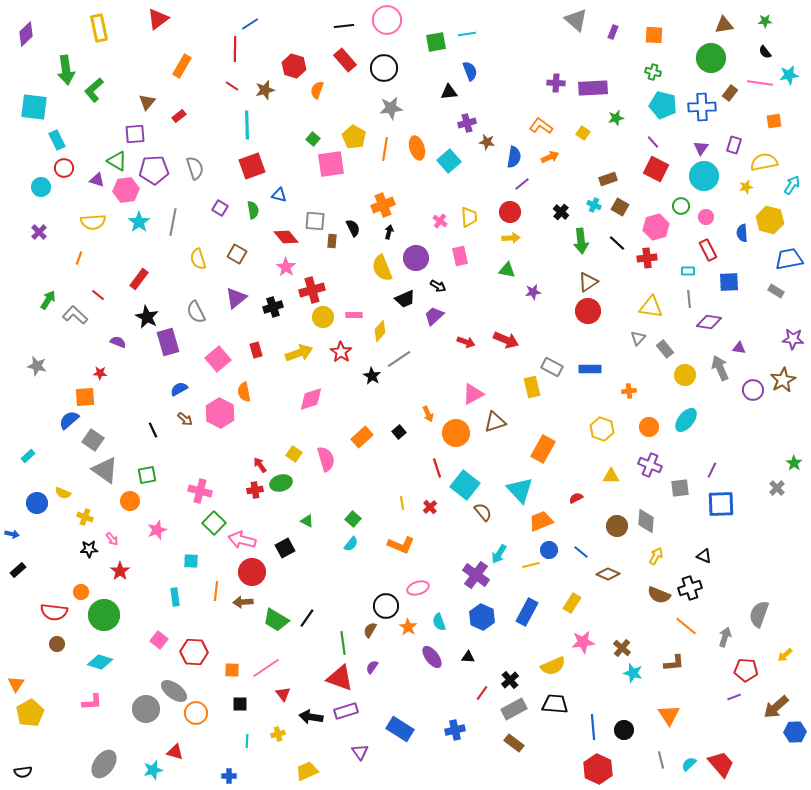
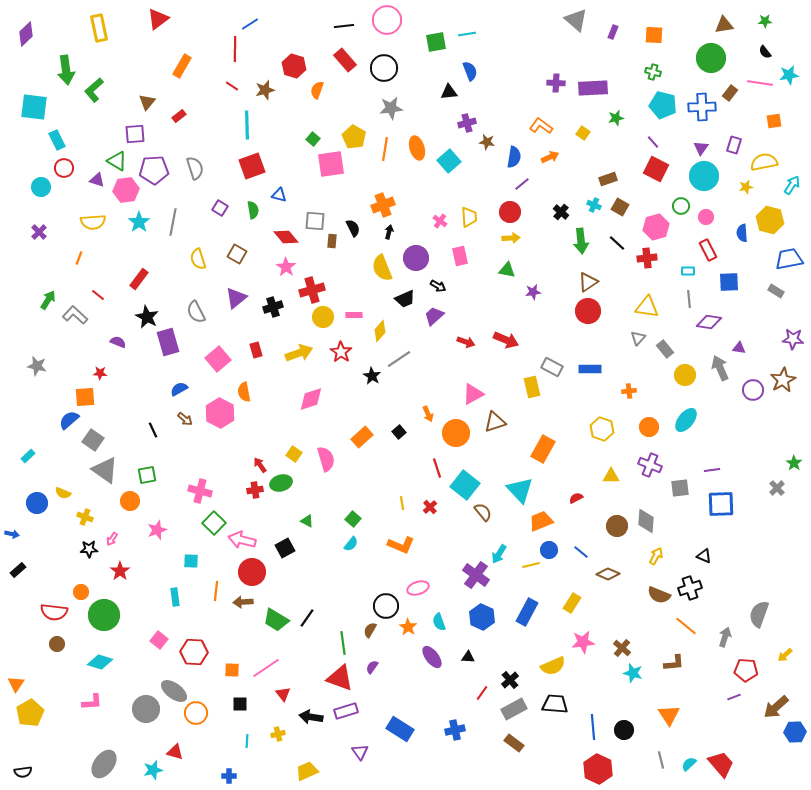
yellow triangle at (651, 307): moved 4 px left
purple line at (712, 470): rotated 56 degrees clockwise
pink arrow at (112, 539): rotated 72 degrees clockwise
